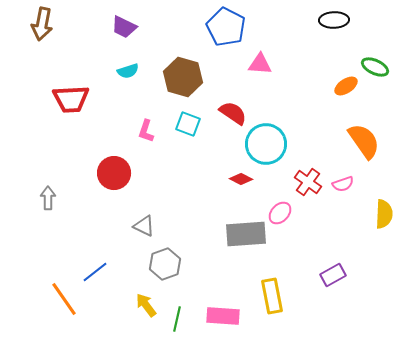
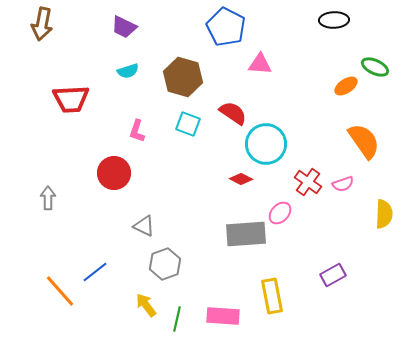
pink L-shape: moved 9 px left
orange line: moved 4 px left, 8 px up; rotated 6 degrees counterclockwise
